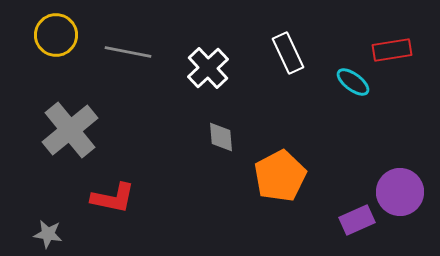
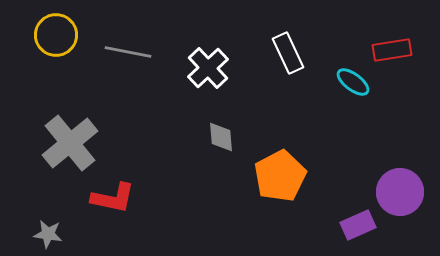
gray cross: moved 13 px down
purple rectangle: moved 1 px right, 5 px down
